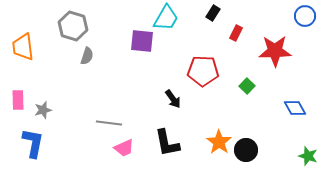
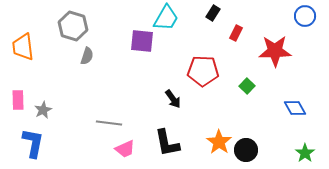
gray star: rotated 12 degrees counterclockwise
pink trapezoid: moved 1 px right, 1 px down
green star: moved 3 px left, 3 px up; rotated 18 degrees clockwise
